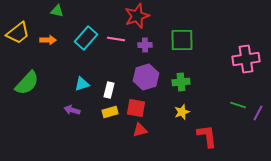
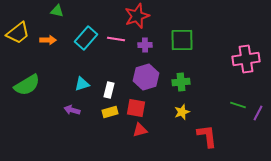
green semicircle: moved 2 px down; rotated 16 degrees clockwise
